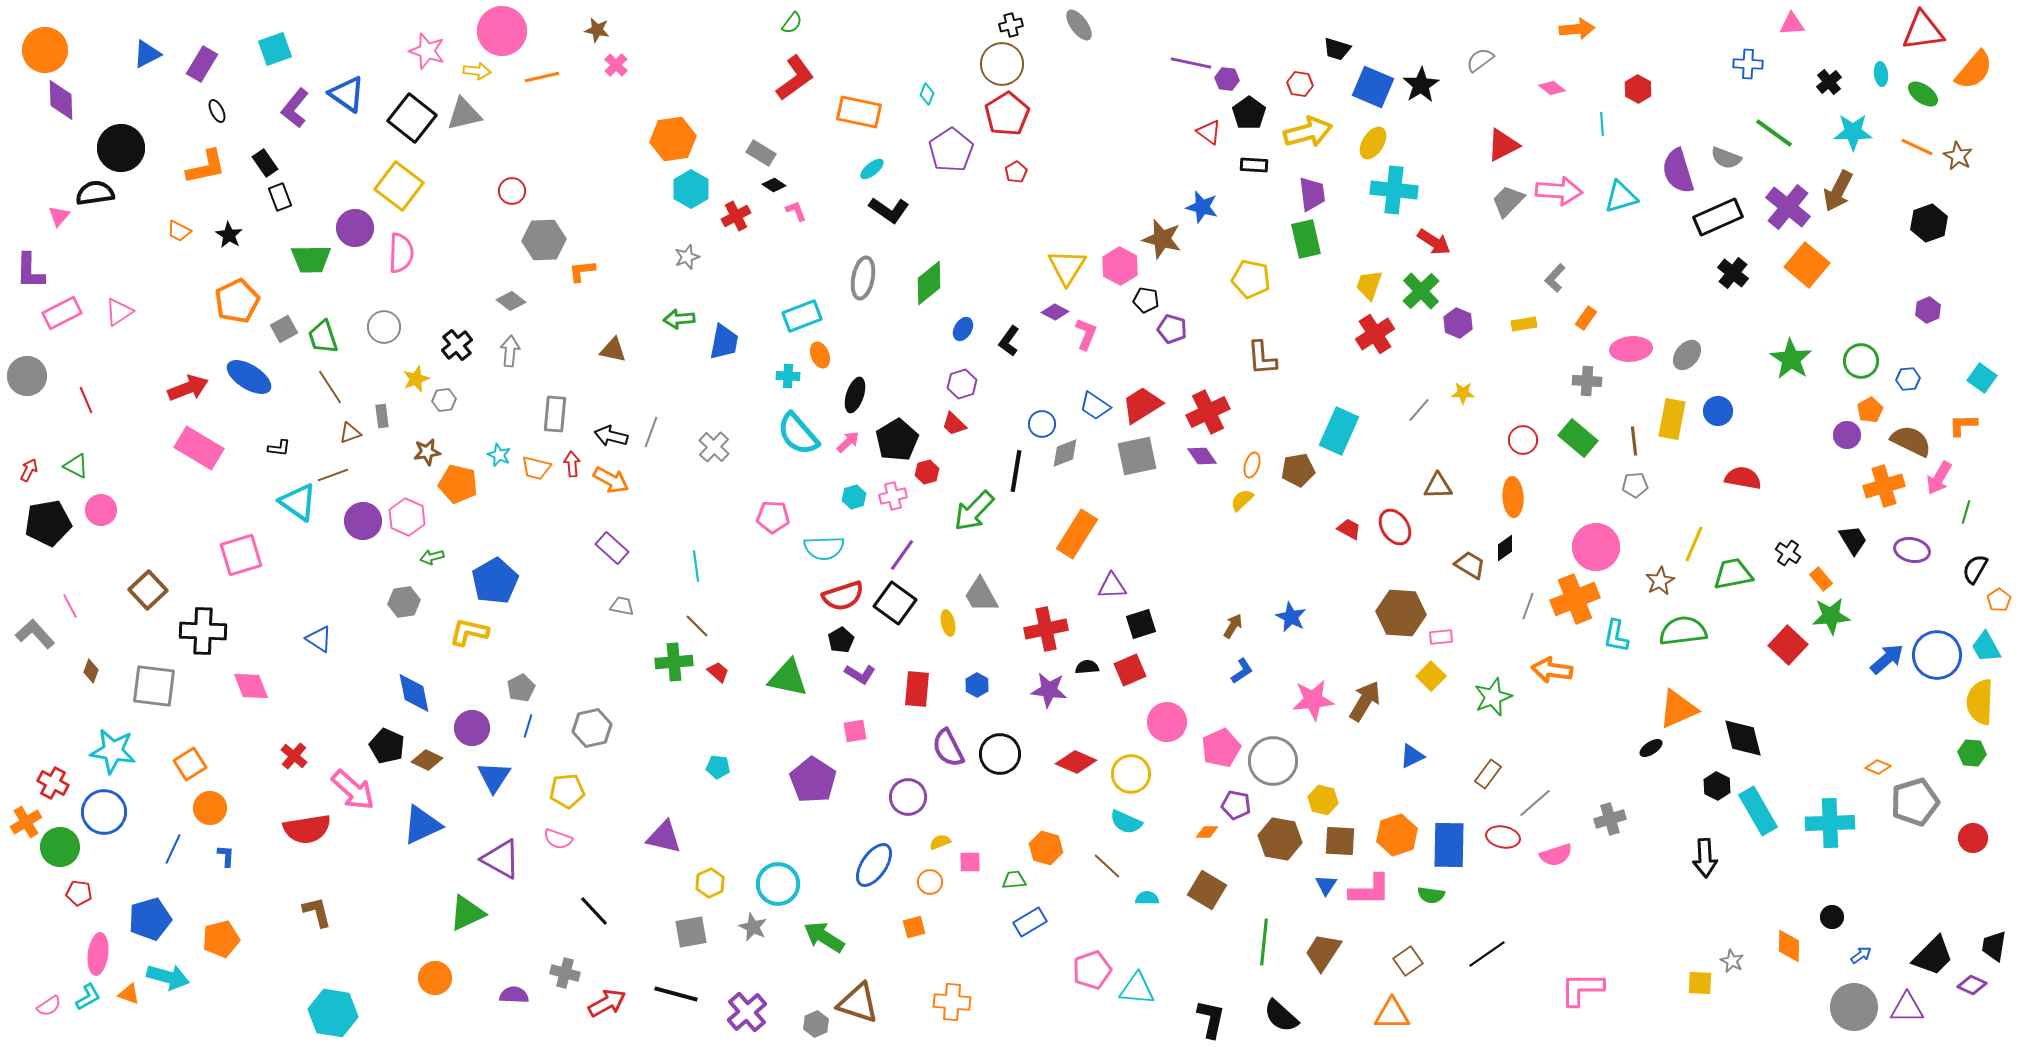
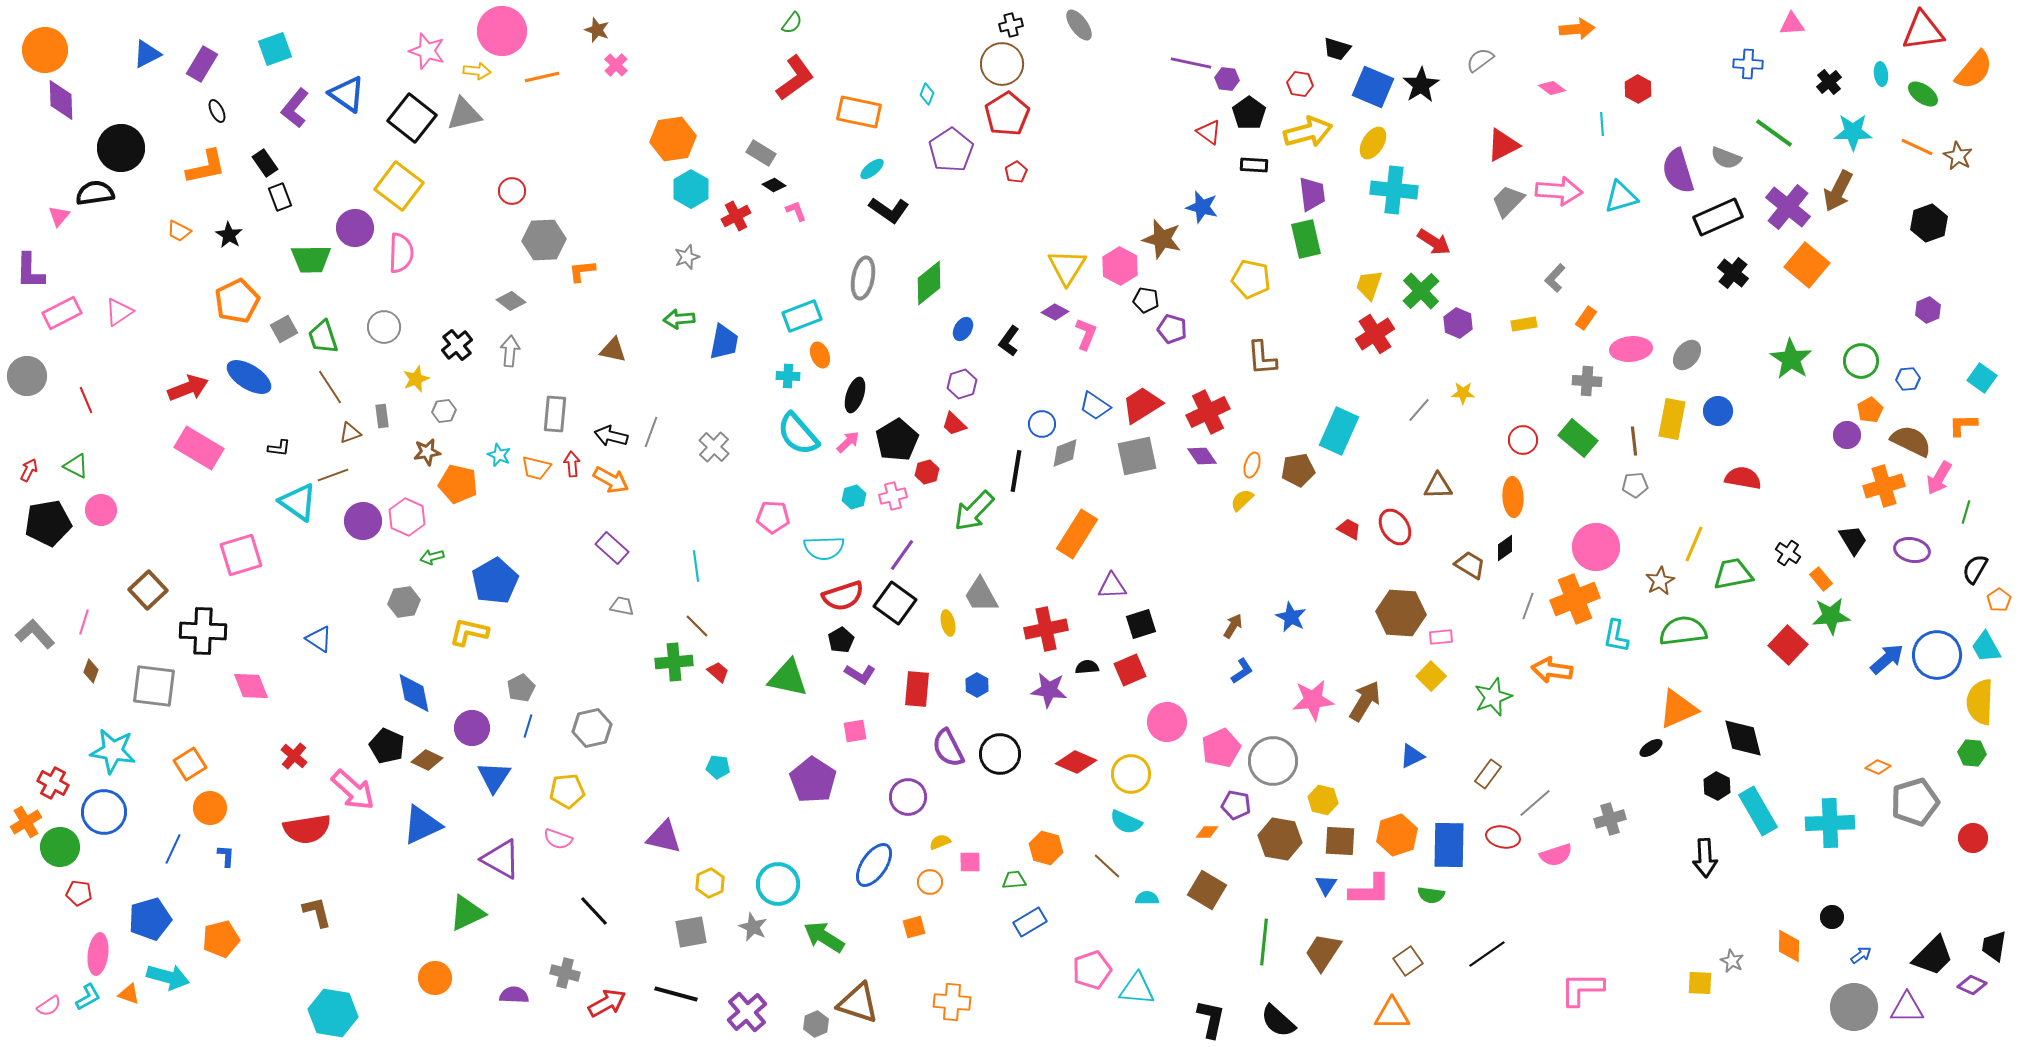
brown star at (597, 30): rotated 10 degrees clockwise
gray hexagon at (444, 400): moved 11 px down
pink line at (70, 606): moved 14 px right, 16 px down; rotated 45 degrees clockwise
black semicircle at (1281, 1016): moved 3 px left, 5 px down
